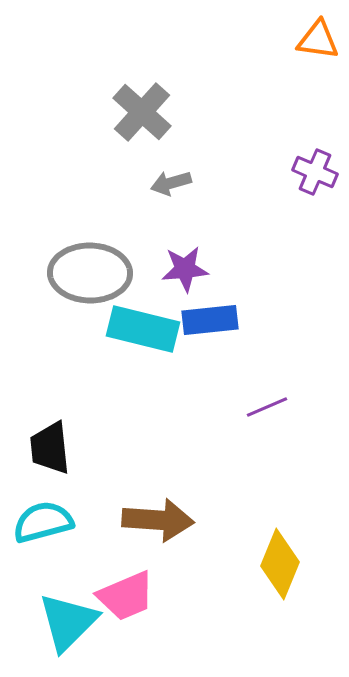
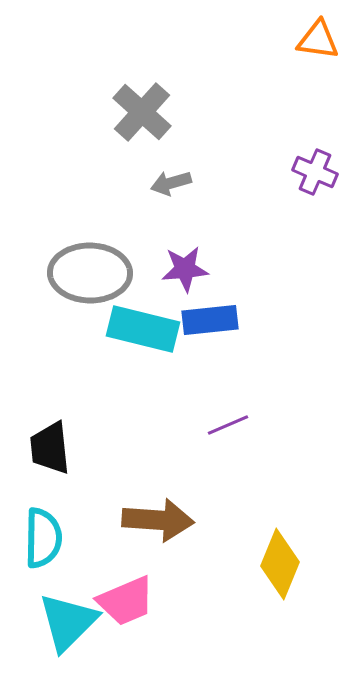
purple line: moved 39 px left, 18 px down
cyan semicircle: moved 16 px down; rotated 106 degrees clockwise
pink trapezoid: moved 5 px down
